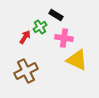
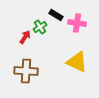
pink cross: moved 13 px right, 15 px up
yellow triangle: moved 2 px down
brown cross: rotated 30 degrees clockwise
